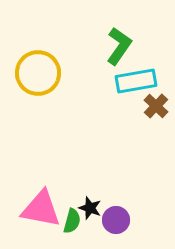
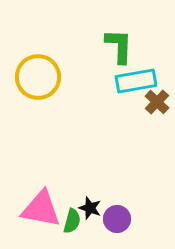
green L-shape: rotated 33 degrees counterclockwise
yellow circle: moved 4 px down
brown cross: moved 1 px right, 4 px up
purple circle: moved 1 px right, 1 px up
